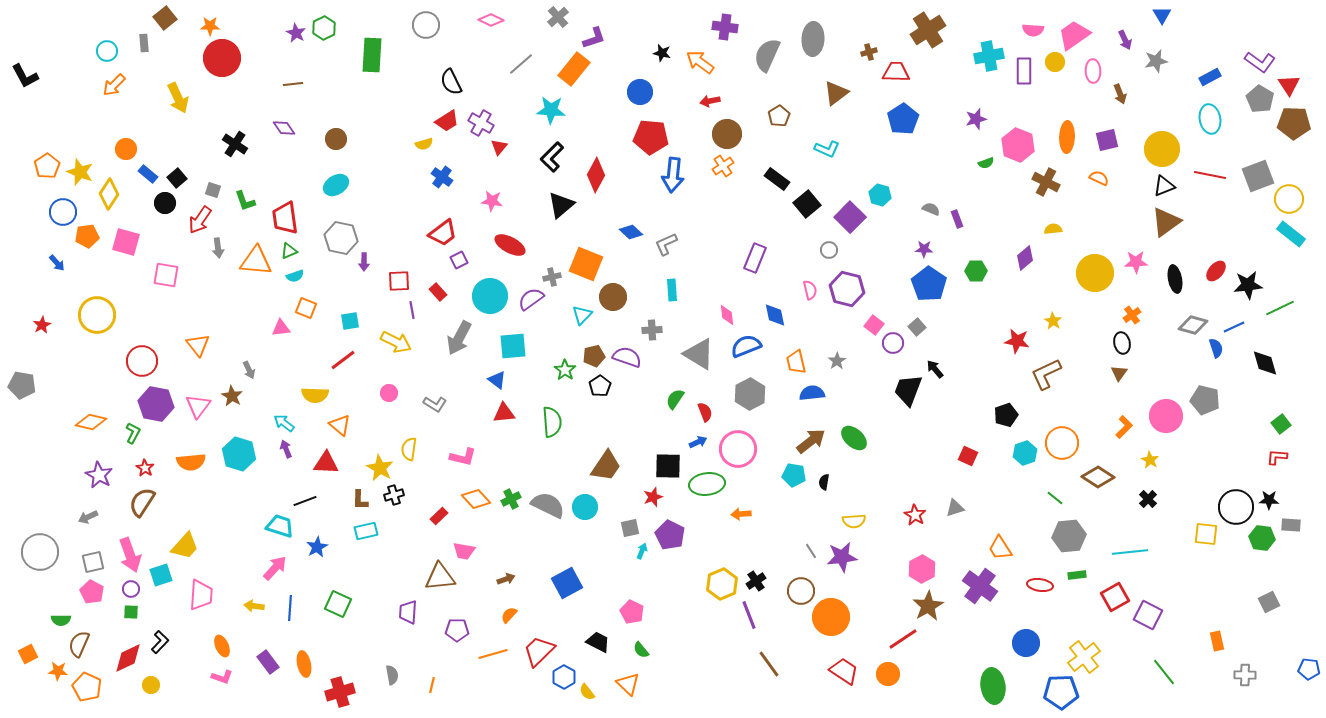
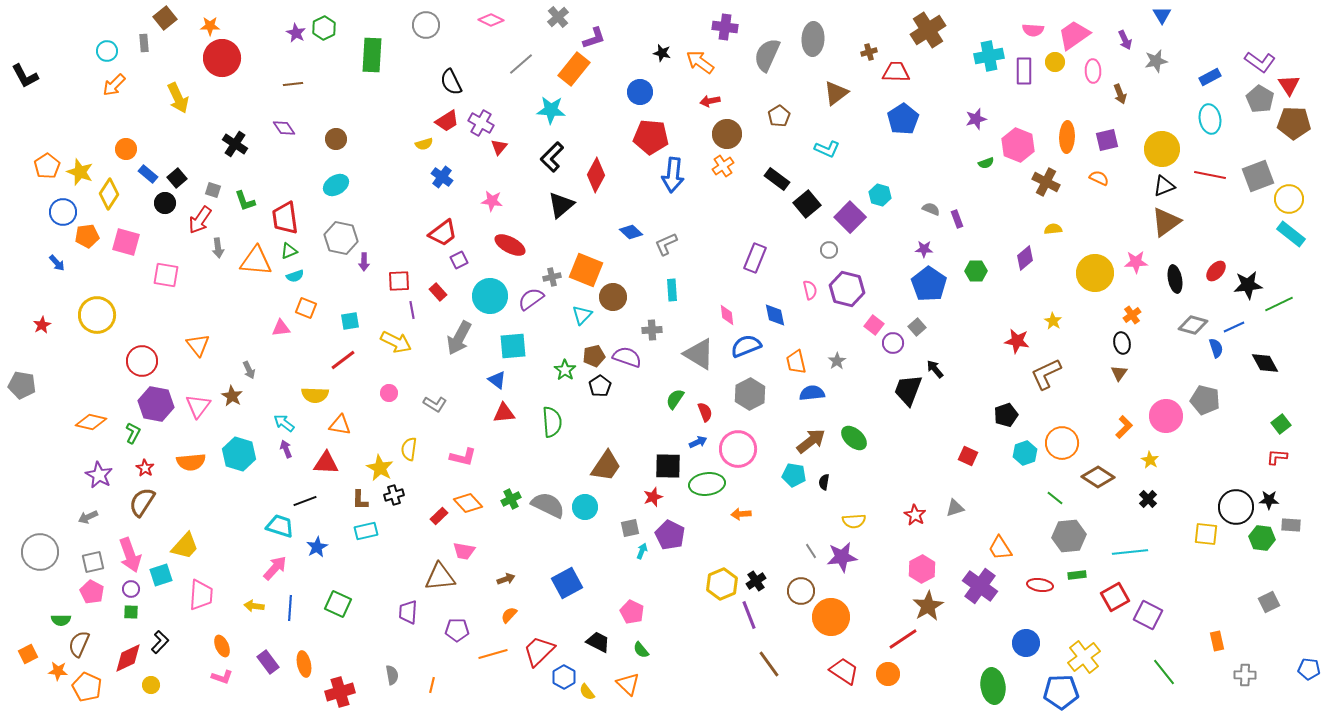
orange square at (586, 264): moved 6 px down
green line at (1280, 308): moved 1 px left, 4 px up
black diamond at (1265, 363): rotated 12 degrees counterclockwise
orange triangle at (340, 425): rotated 30 degrees counterclockwise
orange diamond at (476, 499): moved 8 px left, 4 px down
